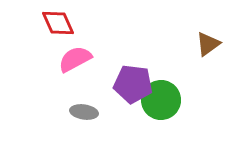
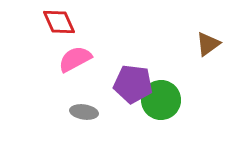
red diamond: moved 1 px right, 1 px up
